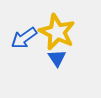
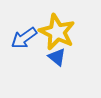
blue triangle: moved 1 px up; rotated 18 degrees counterclockwise
